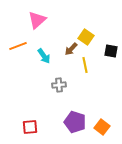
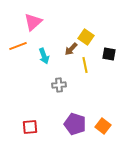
pink triangle: moved 4 px left, 2 px down
black square: moved 2 px left, 3 px down
cyan arrow: rotated 14 degrees clockwise
purple pentagon: moved 2 px down
orange square: moved 1 px right, 1 px up
